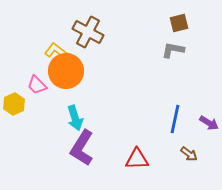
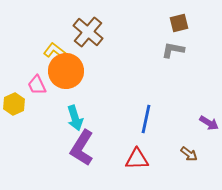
brown cross: rotated 12 degrees clockwise
yellow L-shape: moved 1 px left
pink trapezoid: rotated 20 degrees clockwise
blue line: moved 29 px left
